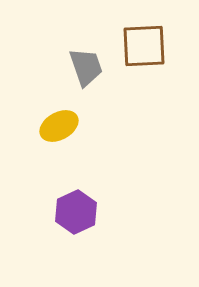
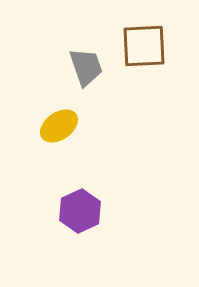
yellow ellipse: rotated 6 degrees counterclockwise
purple hexagon: moved 4 px right, 1 px up
